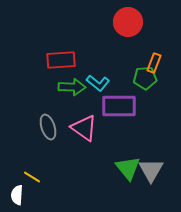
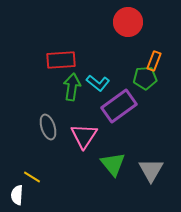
orange rectangle: moved 2 px up
green arrow: rotated 84 degrees counterclockwise
purple rectangle: rotated 36 degrees counterclockwise
pink triangle: moved 8 px down; rotated 28 degrees clockwise
green triangle: moved 15 px left, 4 px up
